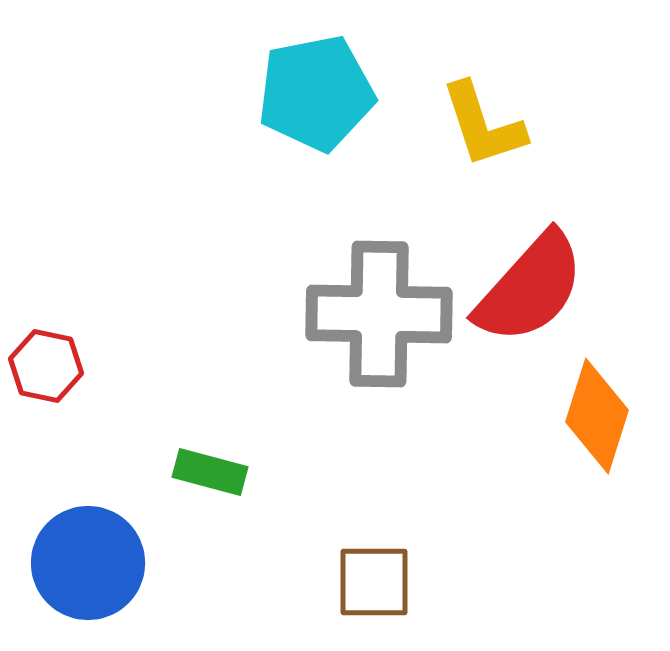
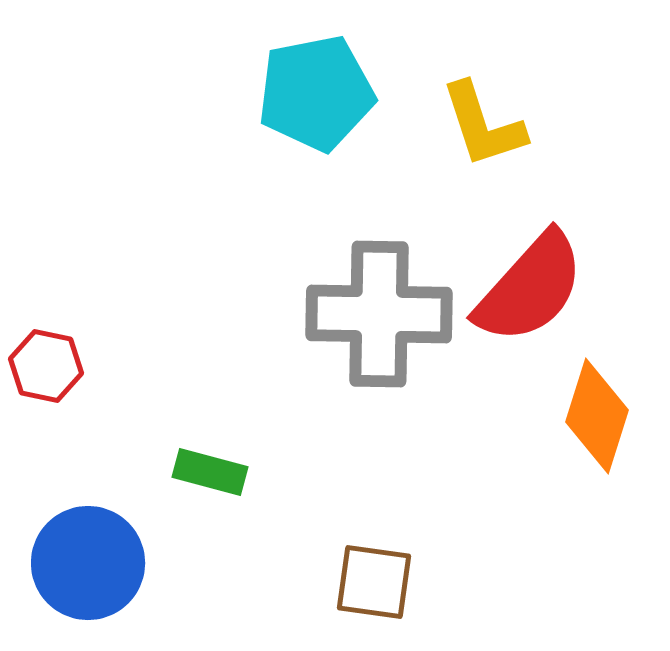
brown square: rotated 8 degrees clockwise
